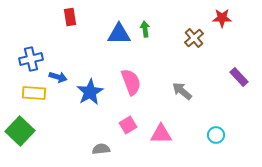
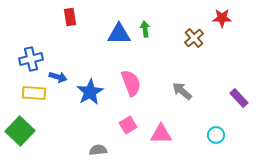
purple rectangle: moved 21 px down
pink semicircle: moved 1 px down
gray semicircle: moved 3 px left, 1 px down
